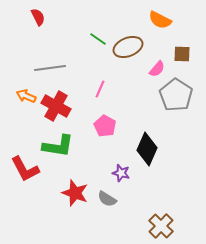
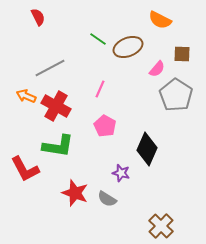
gray line: rotated 20 degrees counterclockwise
